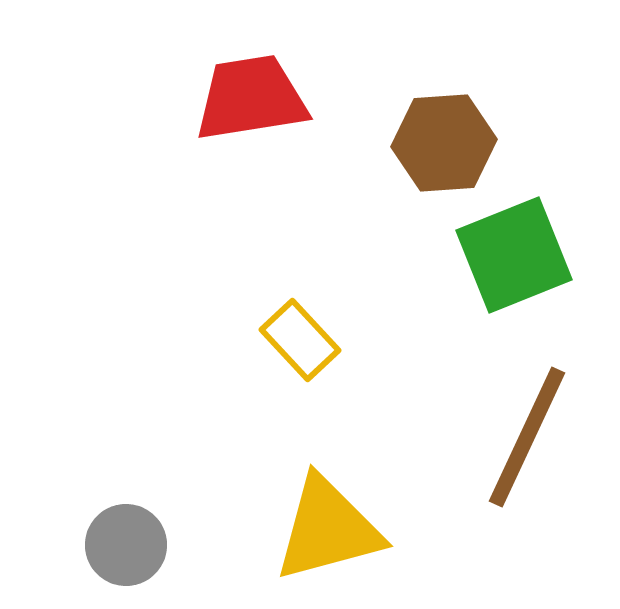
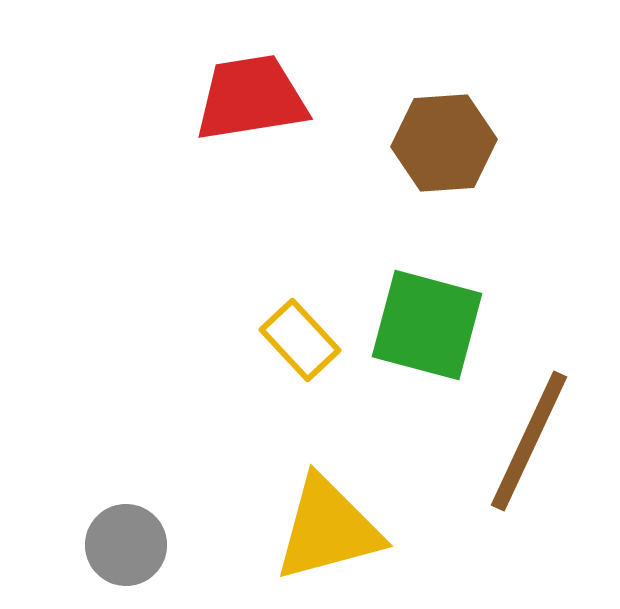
green square: moved 87 px left, 70 px down; rotated 37 degrees clockwise
brown line: moved 2 px right, 4 px down
